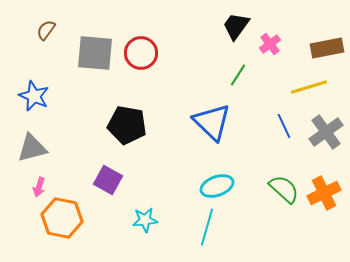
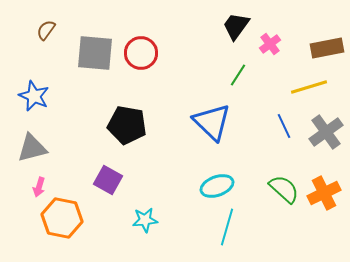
cyan line: moved 20 px right
